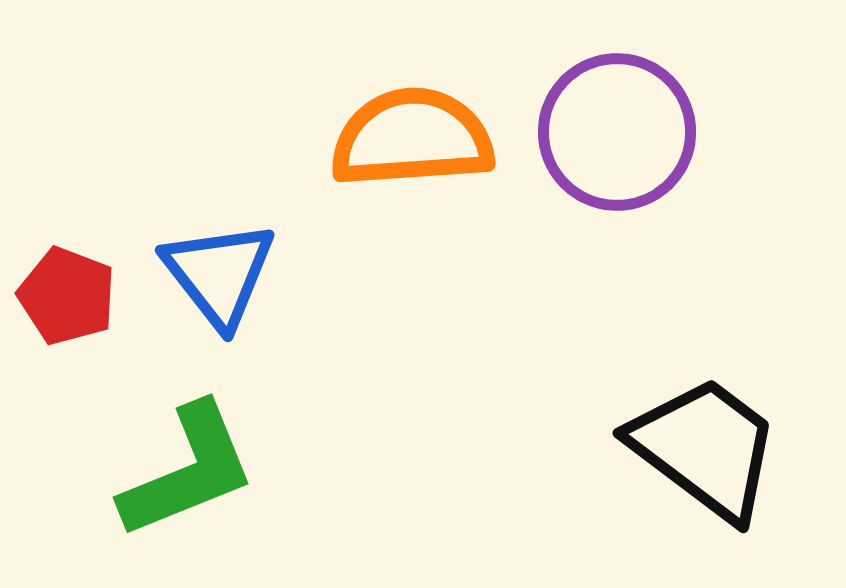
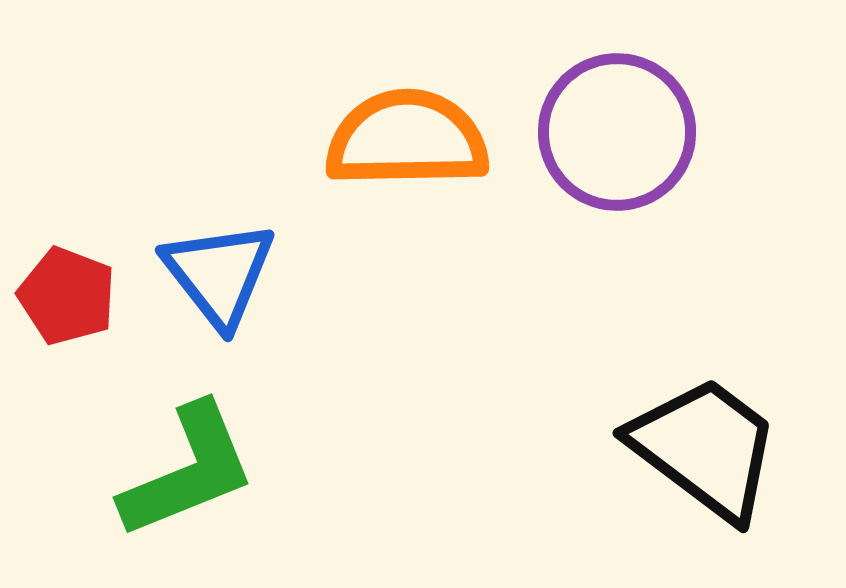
orange semicircle: moved 5 px left, 1 px down; rotated 3 degrees clockwise
